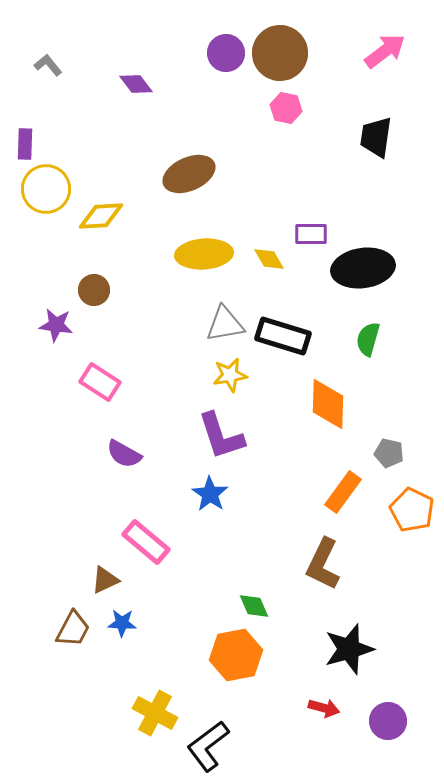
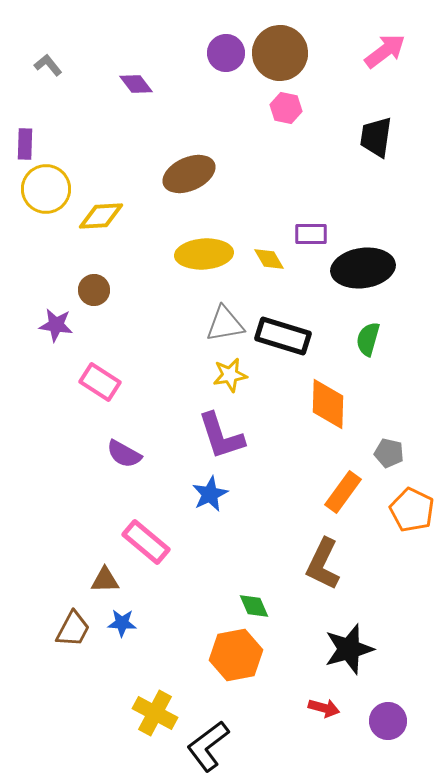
blue star at (210, 494): rotated 12 degrees clockwise
brown triangle at (105, 580): rotated 24 degrees clockwise
